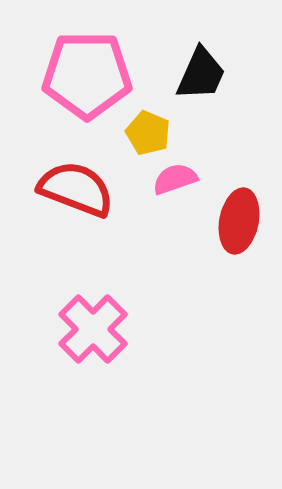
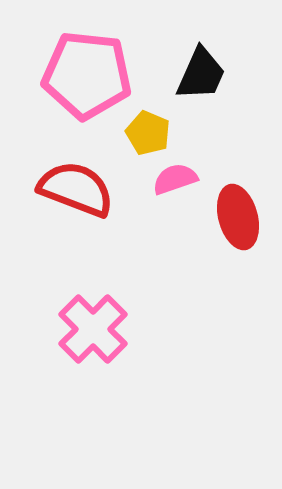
pink pentagon: rotated 6 degrees clockwise
red ellipse: moved 1 px left, 4 px up; rotated 26 degrees counterclockwise
